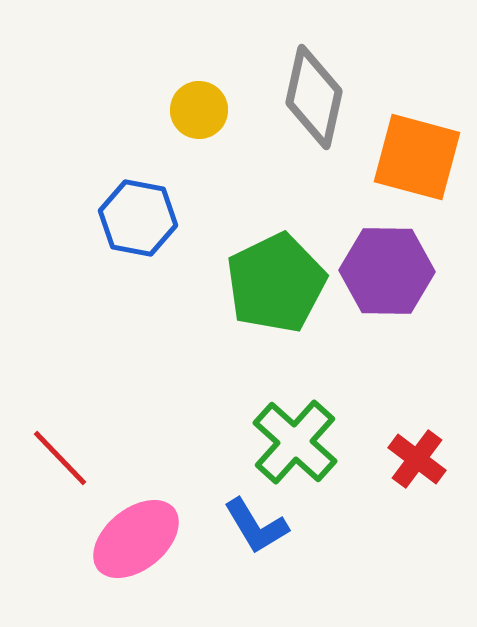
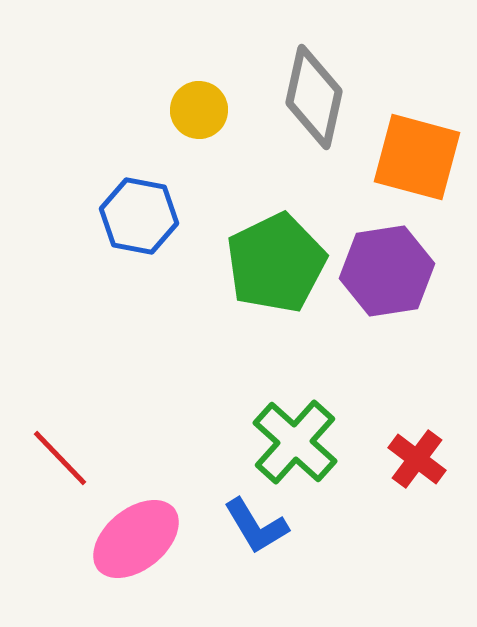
blue hexagon: moved 1 px right, 2 px up
purple hexagon: rotated 10 degrees counterclockwise
green pentagon: moved 20 px up
